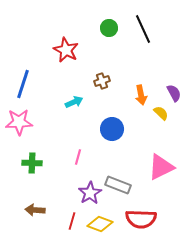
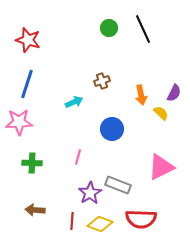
red star: moved 38 px left, 10 px up; rotated 10 degrees counterclockwise
blue line: moved 4 px right
purple semicircle: rotated 54 degrees clockwise
red line: rotated 12 degrees counterclockwise
